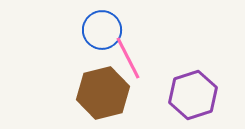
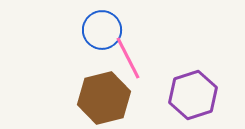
brown hexagon: moved 1 px right, 5 px down
